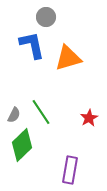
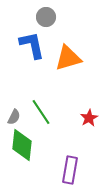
gray semicircle: moved 2 px down
green diamond: rotated 40 degrees counterclockwise
